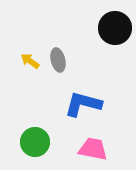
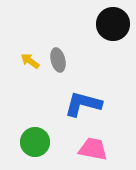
black circle: moved 2 px left, 4 px up
